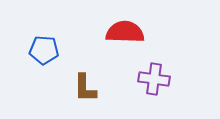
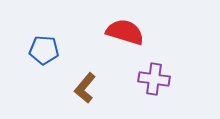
red semicircle: rotated 15 degrees clockwise
brown L-shape: rotated 40 degrees clockwise
